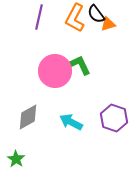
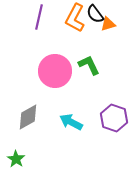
black semicircle: moved 1 px left
green L-shape: moved 9 px right
